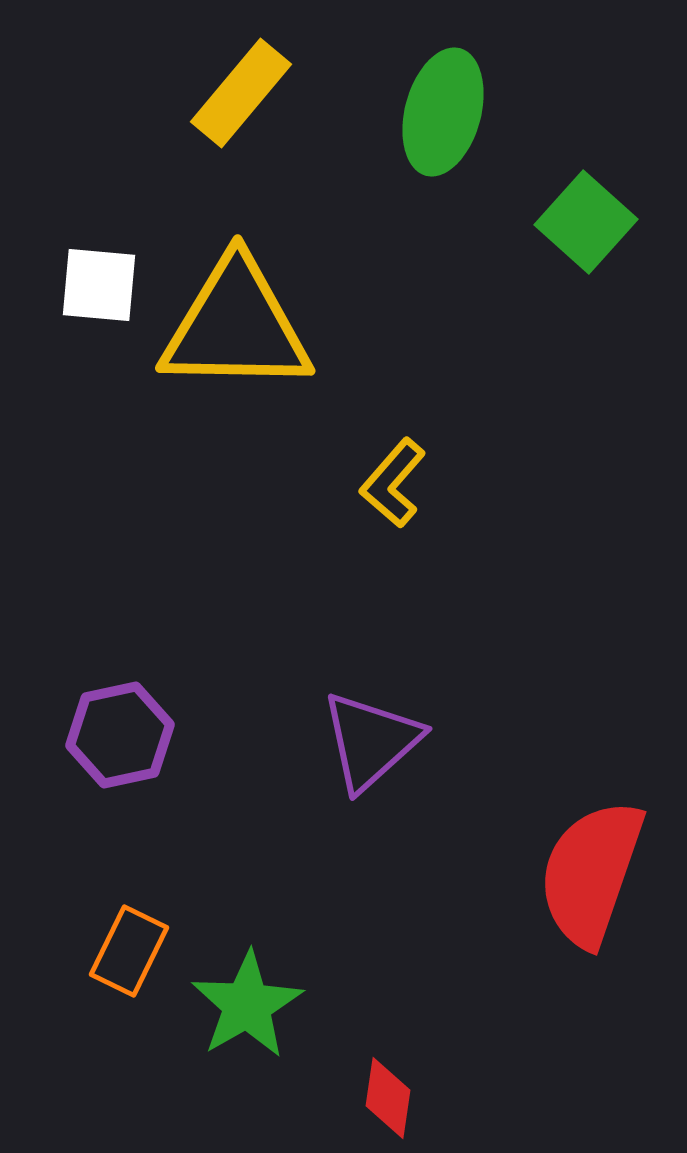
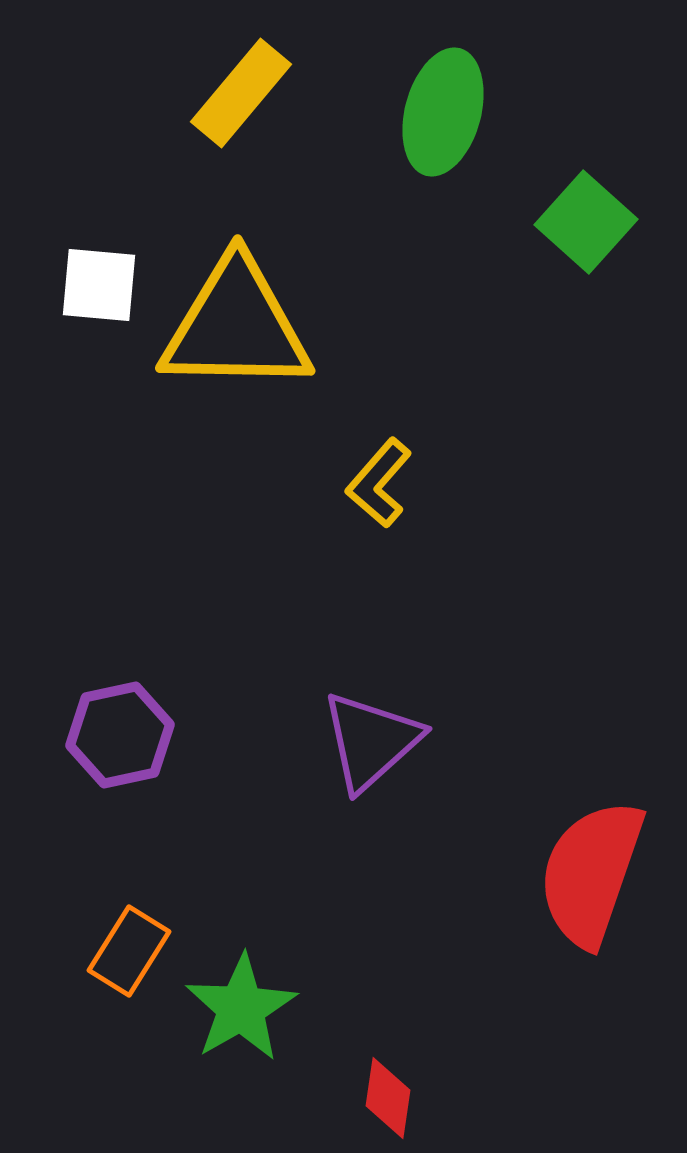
yellow L-shape: moved 14 px left
orange rectangle: rotated 6 degrees clockwise
green star: moved 6 px left, 3 px down
